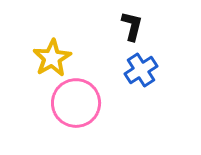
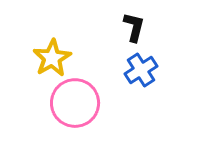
black L-shape: moved 2 px right, 1 px down
pink circle: moved 1 px left
